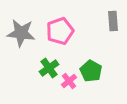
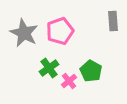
gray star: moved 3 px right; rotated 20 degrees clockwise
